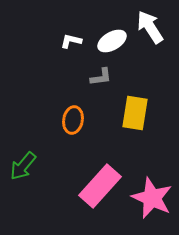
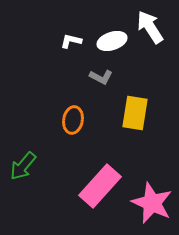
white ellipse: rotated 12 degrees clockwise
gray L-shape: rotated 35 degrees clockwise
pink star: moved 5 px down
